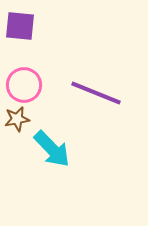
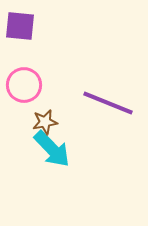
purple line: moved 12 px right, 10 px down
brown star: moved 28 px right, 3 px down
